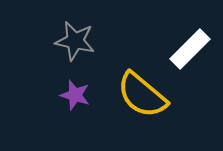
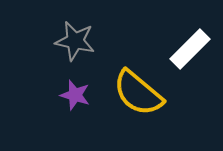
yellow semicircle: moved 4 px left, 2 px up
